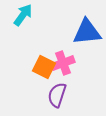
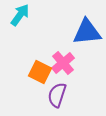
cyan arrow: moved 3 px left
pink cross: rotated 20 degrees counterclockwise
orange square: moved 4 px left, 5 px down
